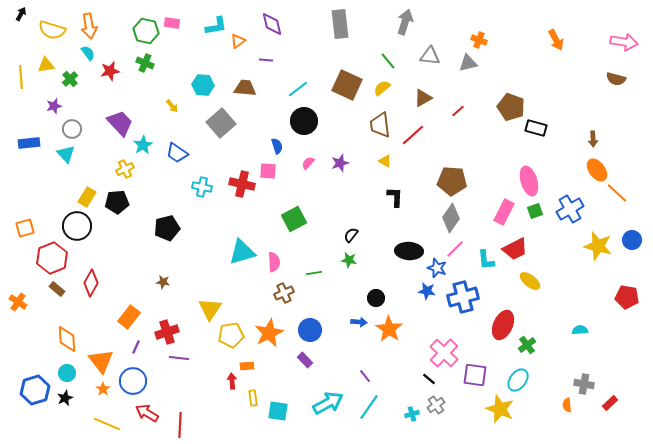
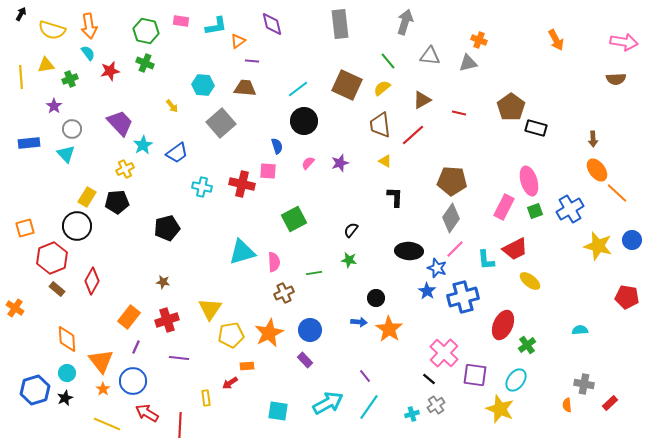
pink rectangle at (172, 23): moved 9 px right, 2 px up
purple line at (266, 60): moved 14 px left, 1 px down
green cross at (70, 79): rotated 21 degrees clockwise
brown semicircle at (616, 79): rotated 18 degrees counterclockwise
brown triangle at (423, 98): moved 1 px left, 2 px down
purple star at (54, 106): rotated 21 degrees counterclockwise
brown pentagon at (511, 107): rotated 16 degrees clockwise
red line at (458, 111): moved 1 px right, 2 px down; rotated 56 degrees clockwise
blue trapezoid at (177, 153): rotated 70 degrees counterclockwise
pink rectangle at (504, 212): moved 5 px up
black semicircle at (351, 235): moved 5 px up
red diamond at (91, 283): moved 1 px right, 2 px up
blue star at (427, 291): rotated 24 degrees clockwise
orange cross at (18, 302): moved 3 px left, 6 px down
red cross at (167, 332): moved 12 px up
cyan ellipse at (518, 380): moved 2 px left
red arrow at (232, 381): moved 2 px left, 2 px down; rotated 119 degrees counterclockwise
yellow rectangle at (253, 398): moved 47 px left
